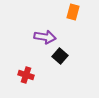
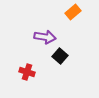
orange rectangle: rotated 35 degrees clockwise
red cross: moved 1 px right, 3 px up
